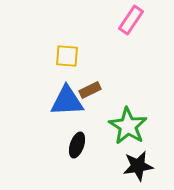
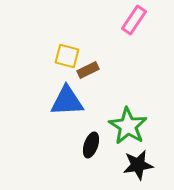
pink rectangle: moved 3 px right
yellow square: rotated 10 degrees clockwise
brown rectangle: moved 2 px left, 20 px up
black ellipse: moved 14 px right
black star: moved 1 px up
